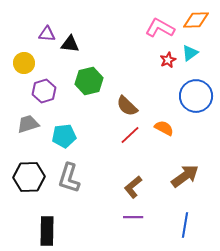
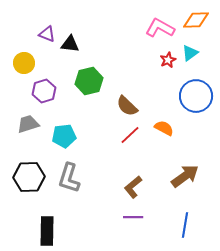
purple triangle: rotated 18 degrees clockwise
